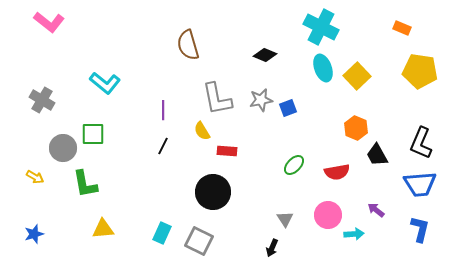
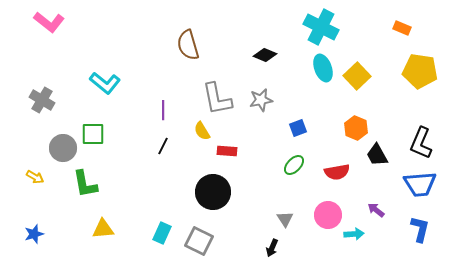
blue square: moved 10 px right, 20 px down
